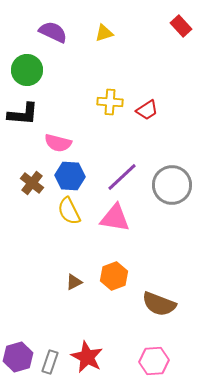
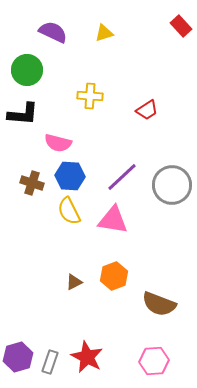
yellow cross: moved 20 px left, 6 px up
brown cross: rotated 20 degrees counterclockwise
pink triangle: moved 2 px left, 2 px down
